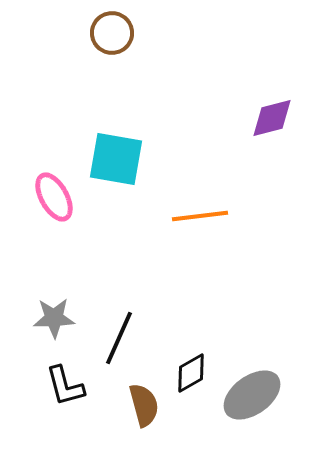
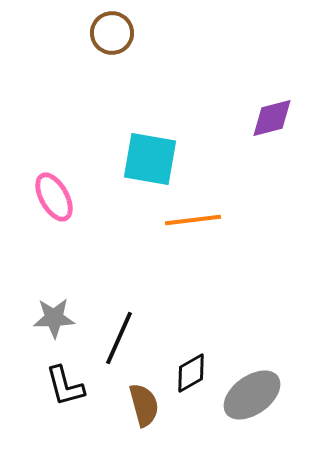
cyan square: moved 34 px right
orange line: moved 7 px left, 4 px down
